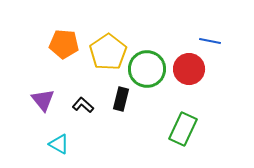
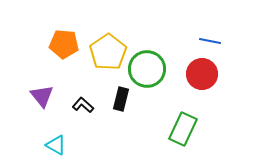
red circle: moved 13 px right, 5 px down
purple triangle: moved 1 px left, 4 px up
cyan triangle: moved 3 px left, 1 px down
